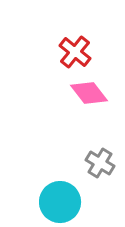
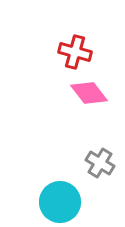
red cross: rotated 24 degrees counterclockwise
